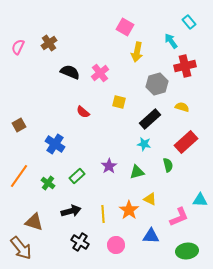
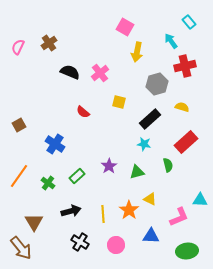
brown triangle: rotated 42 degrees clockwise
